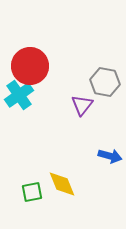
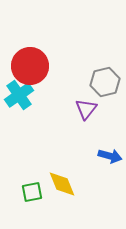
gray hexagon: rotated 24 degrees counterclockwise
purple triangle: moved 4 px right, 4 px down
